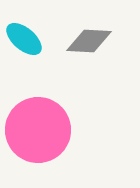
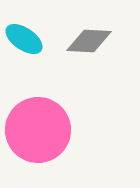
cyan ellipse: rotated 6 degrees counterclockwise
